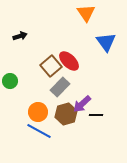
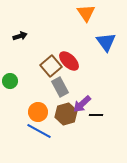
gray rectangle: rotated 72 degrees counterclockwise
